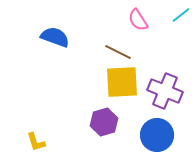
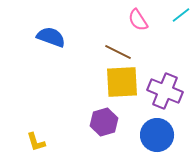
blue semicircle: moved 4 px left
